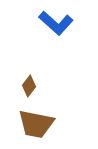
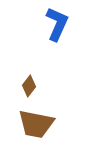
blue L-shape: moved 1 px right, 1 px down; rotated 108 degrees counterclockwise
